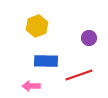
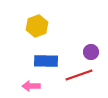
purple circle: moved 2 px right, 14 px down
